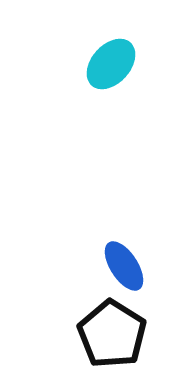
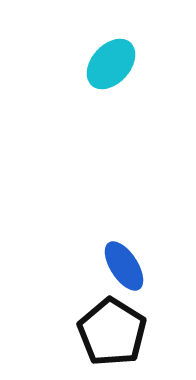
black pentagon: moved 2 px up
